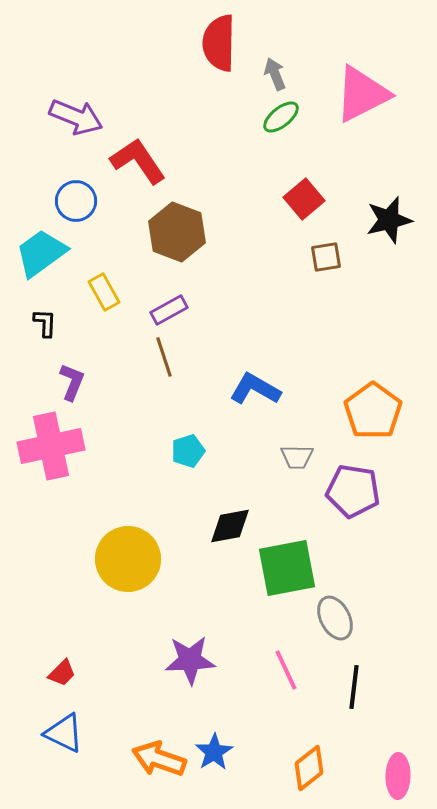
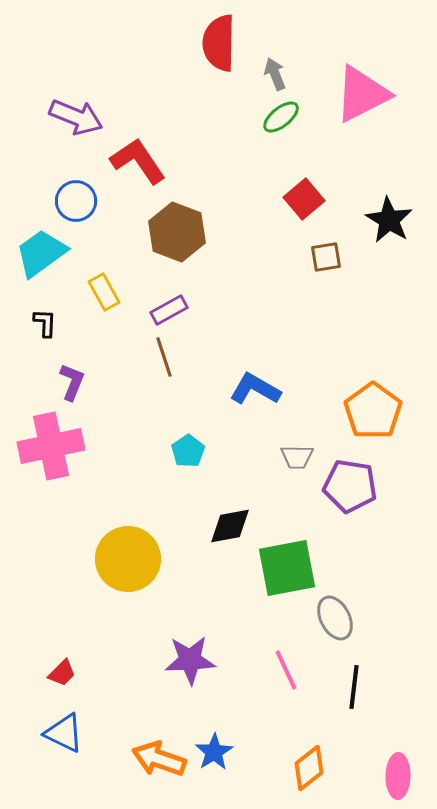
black star: rotated 27 degrees counterclockwise
cyan pentagon: rotated 16 degrees counterclockwise
purple pentagon: moved 3 px left, 5 px up
